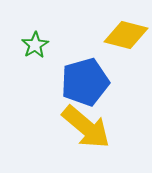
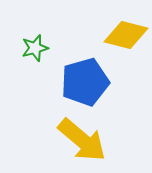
green star: moved 3 px down; rotated 16 degrees clockwise
yellow arrow: moved 4 px left, 13 px down
